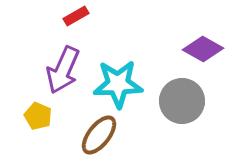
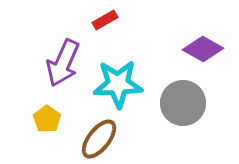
red rectangle: moved 29 px right, 4 px down
purple arrow: moved 7 px up
gray circle: moved 1 px right, 2 px down
yellow pentagon: moved 9 px right, 3 px down; rotated 12 degrees clockwise
brown ellipse: moved 4 px down
